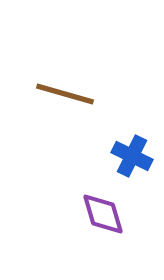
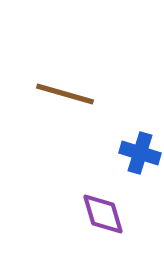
blue cross: moved 8 px right, 3 px up; rotated 9 degrees counterclockwise
